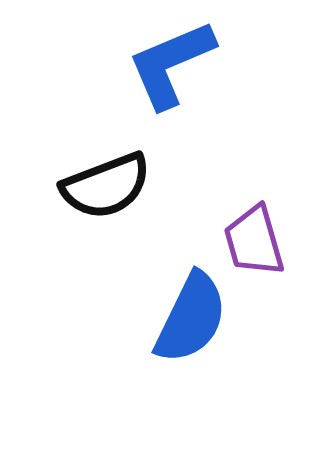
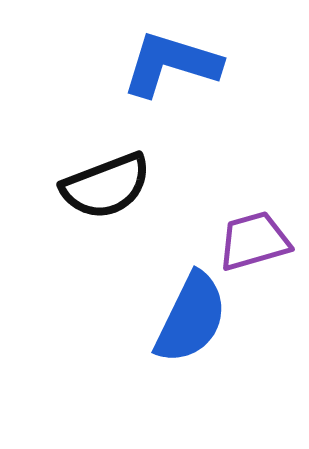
blue L-shape: rotated 40 degrees clockwise
purple trapezoid: rotated 90 degrees clockwise
